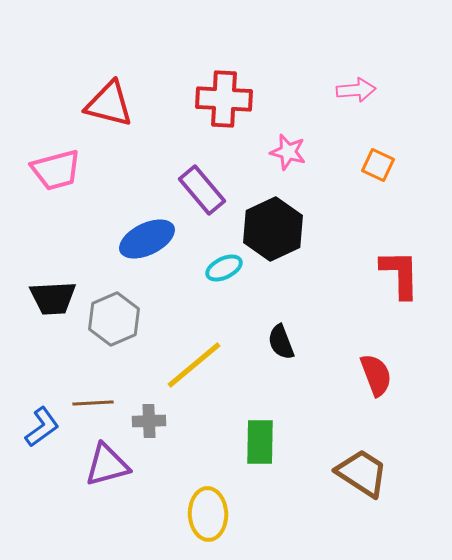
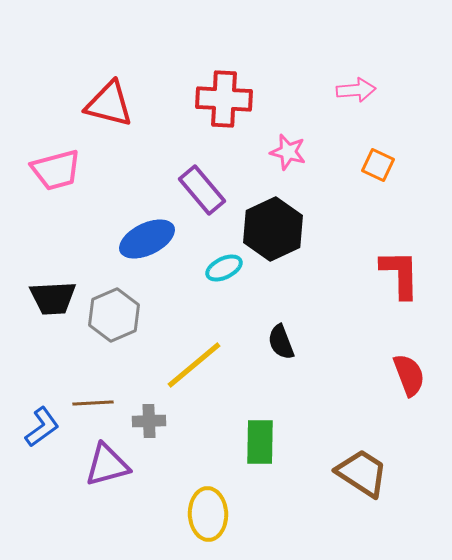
gray hexagon: moved 4 px up
red semicircle: moved 33 px right
